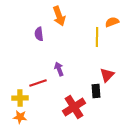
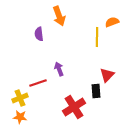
yellow cross: rotated 21 degrees counterclockwise
